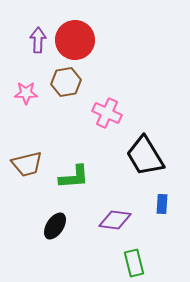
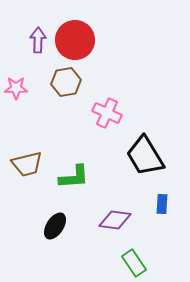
pink star: moved 10 px left, 5 px up
green rectangle: rotated 20 degrees counterclockwise
